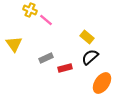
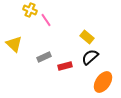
pink line: rotated 16 degrees clockwise
yellow triangle: rotated 12 degrees counterclockwise
gray rectangle: moved 2 px left, 1 px up
red rectangle: moved 2 px up
orange ellipse: moved 1 px right, 1 px up
